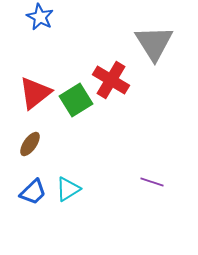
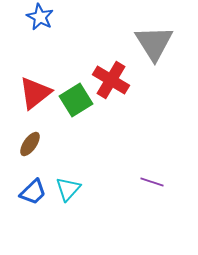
cyan triangle: rotated 16 degrees counterclockwise
